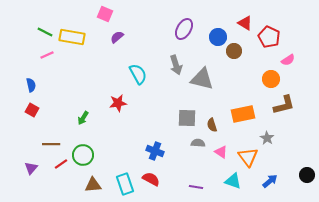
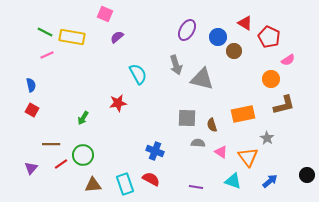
purple ellipse: moved 3 px right, 1 px down
